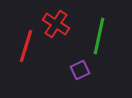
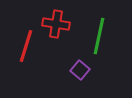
red cross: rotated 24 degrees counterclockwise
purple square: rotated 24 degrees counterclockwise
